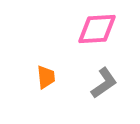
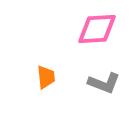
gray L-shape: rotated 56 degrees clockwise
